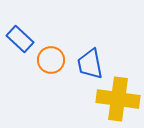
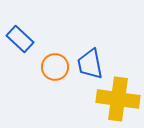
orange circle: moved 4 px right, 7 px down
